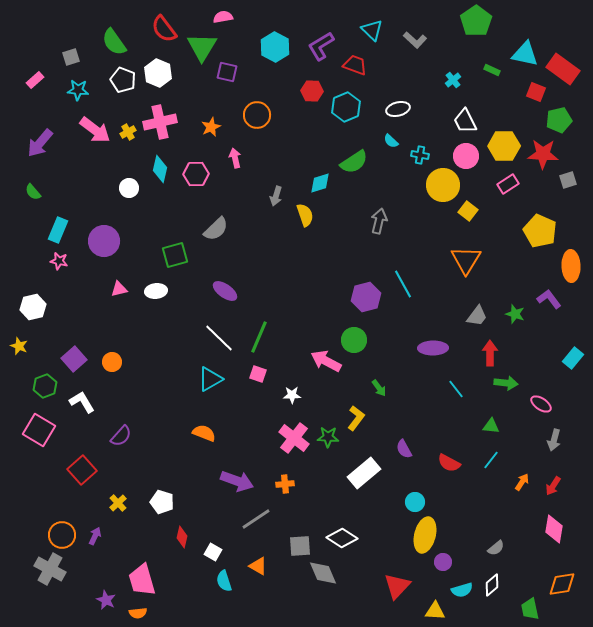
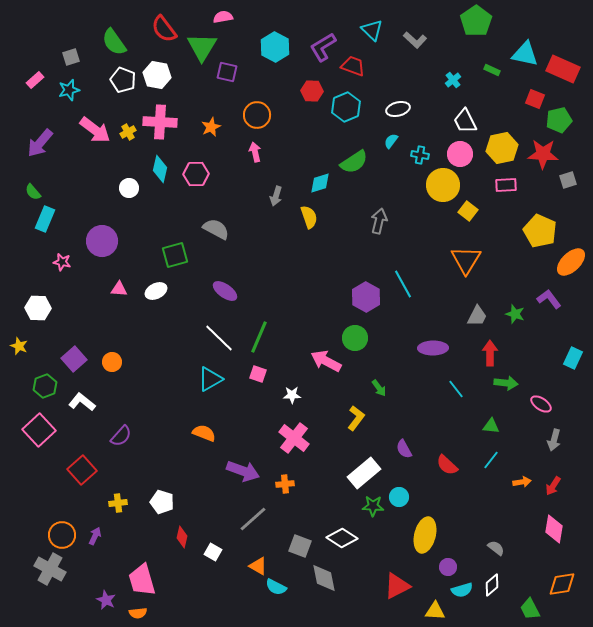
purple L-shape at (321, 46): moved 2 px right, 1 px down
red trapezoid at (355, 65): moved 2 px left, 1 px down
red rectangle at (563, 69): rotated 12 degrees counterclockwise
white hexagon at (158, 73): moved 1 px left, 2 px down; rotated 12 degrees counterclockwise
cyan star at (78, 90): moved 9 px left; rotated 20 degrees counterclockwise
red square at (536, 92): moved 1 px left, 7 px down
pink cross at (160, 122): rotated 16 degrees clockwise
cyan semicircle at (391, 141): rotated 84 degrees clockwise
yellow hexagon at (504, 146): moved 2 px left, 2 px down; rotated 12 degrees counterclockwise
pink circle at (466, 156): moved 6 px left, 2 px up
pink arrow at (235, 158): moved 20 px right, 6 px up
pink rectangle at (508, 184): moved 2 px left, 1 px down; rotated 30 degrees clockwise
yellow semicircle at (305, 215): moved 4 px right, 2 px down
gray semicircle at (216, 229): rotated 108 degrees counterclockwise
cyan rectangle at (58, 230): moved 13 px left, 11 px up
purple circle at (104, 241): moved 2 px left
pink star at (59, 261): moved 3 px right, 1 px down
orange ellipse at (571, 266): moved 4 px up; rotated 48 degrees clockwise
pink triangle at (119, 289): rotated 18 degrees clockwise
white ellipse at (156, 291): rotated 20 degrees counterclockwise
purple hexagon at (366, 297): rotated 16 degrees counterclockwise
white hexagon at (33, 307): moved 5 px right, 1 px down; rotated 15 degrees clockwise
gray trapezoid at (477, 316): rotated 10 degrees counterclockwise
green circle at (354, 340): moved 1 px right, 2 px up
cyan rectangle at (573, 358): rotated 15 degrees counterclockwise
white L-shape at (82, 402): rotated 20 degrees counterclockwise
pink square at (39, 430): rotated 16 degrees clockwise
green star at (328, 437): moved 45 px right, 69 px down
red semicircle at (449, 463): moved 2 px left, 2 px down; rotated 15 degrees clockwise
purple arrow at (237, 481): moved 6 px right, 10 px up
orange arrow at (522, 482): rotated 48 degrees clockwise
cyan circle at (415, 502): moved 16 px left, 5 px up
yellow cross at (118, 503): rotated 36 degrees clockwise
gray line at (256, 519): moved 3 px left; rotated 8 degrees counterclockwise
gray square at (300, 546): rotated 25 degrees clockwise
gray semicircle at (496, 548): rotated 102 degrees counterclockwise
purple circle at (443, 562): moved 5 px right, 5 px down
gray diamond at (323, 573): moved 1 px right, 5 px down; rotated 12 degrees clockwise
cyan semicircle at (224, 581): moved 52 px right, 6 px down; rotated 45 degrees counterclockwise
red triangle at (397, 586): rotated 20 degrees clockwise
green trapezoid at (530, 609): rotated 15 degrees counterclockwise
